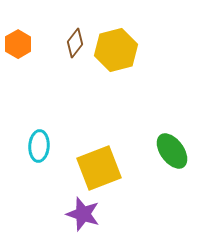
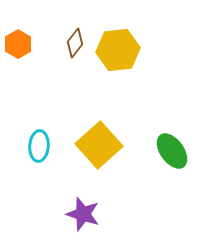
yellow hexagon: moved 2 px right; rotated 9 degrees clockwise
yellow square: moved 23 px up; rotated 21 degrees counterclockwise
